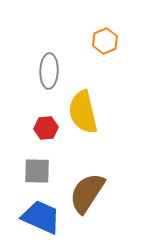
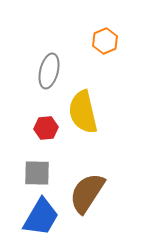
gray ellipse: rotated 12 degrees clockwise
gray square: moved 2 px down
blue trapezoid: rotated 96 degrees clockwise
